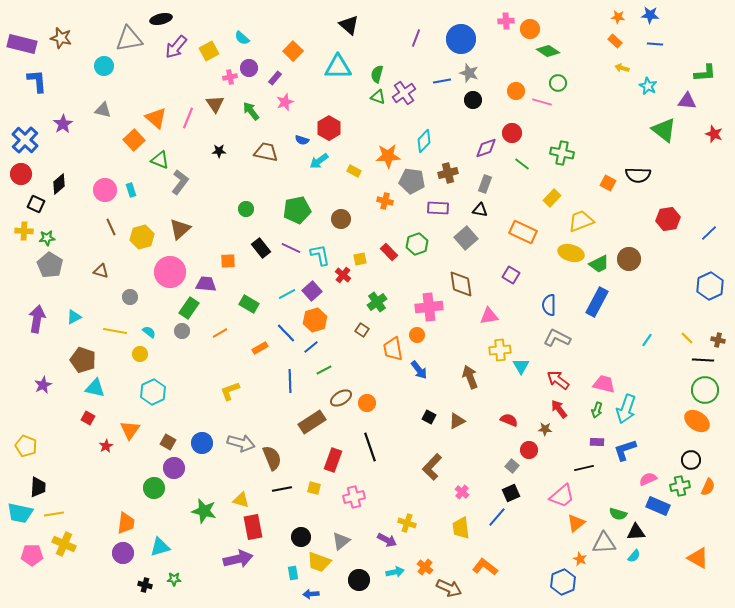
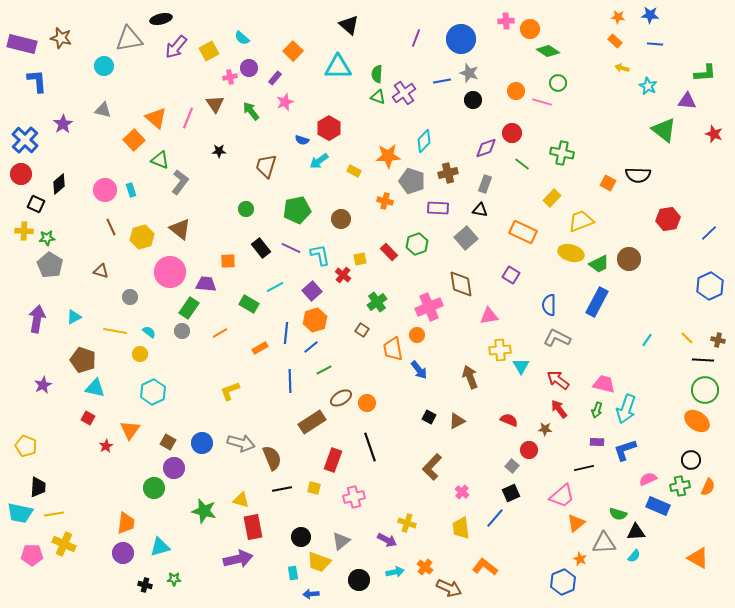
green semicircle at (377, 74): rotated 12 degrees counterclockwise
brown trapezoid at (266, 152): moved 14 px down; rotated 85 degrees counterclockwise
gray pentagon at (412, 181): rotated 10 degrees clockwise
brown triangle at (180, 229): rotated 40 degrees counterclockwise
cyan line at (287, 294): moved 12 px left, 7 px up
pink cross at (429, 307): rotated 16 degrees counterclockwise
blue line at (286, 333): rotated 50 degrees clockwise
blue line at (497, 517): moved 2 px left, 1 px down
